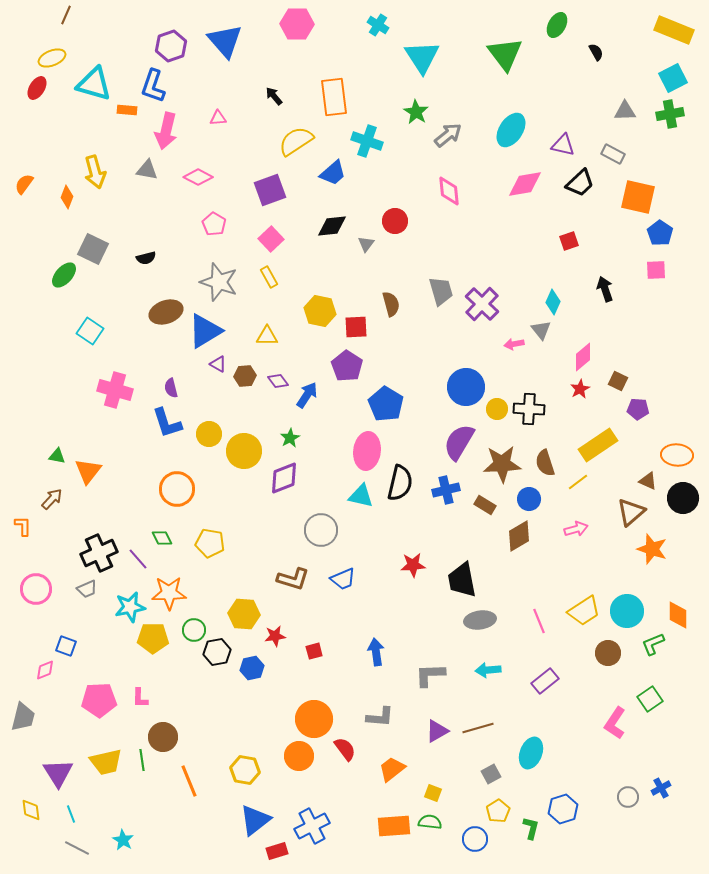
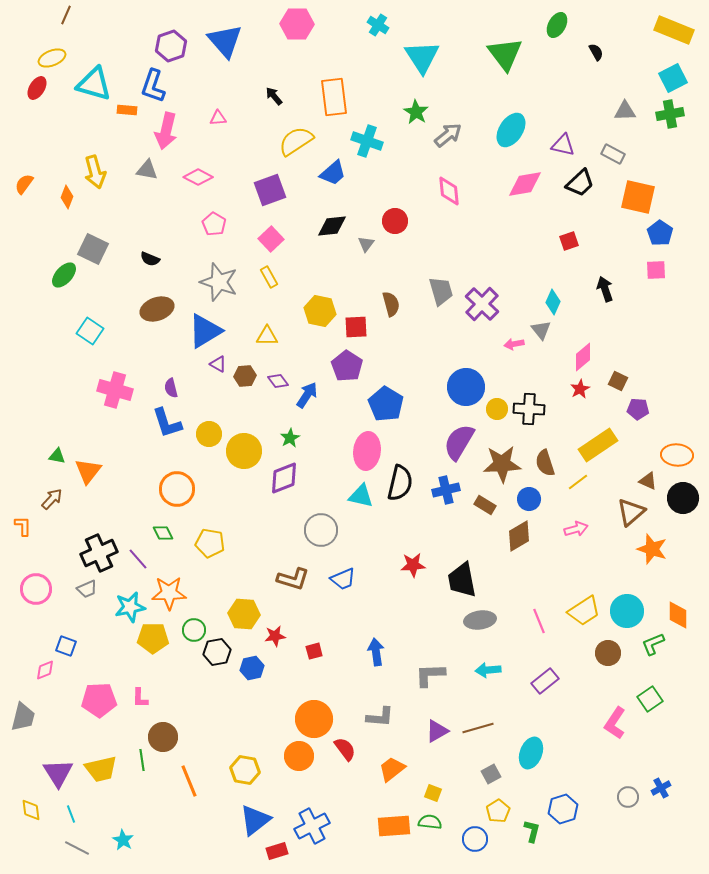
black semicircle at (146, 258): moved 4 px right, 1 px down; rotated 36 degrees clockwise
brown ellipse at (166, 312): moved 9 px left, 3 px up
green diamond at (162, 538): moved 1 px right, 5 px up
yellow trapezoid at (106, 762): moved 5 px left, 7 px down
green L-shape at (531, 828): moved 1 px right, 3 px down
